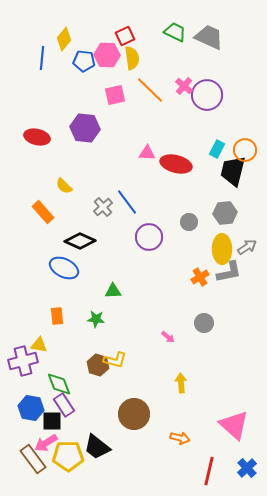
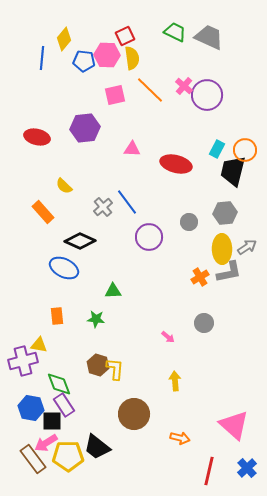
purple hexagon at (85, 128): rotated 12 degrees counterclockwise
pink triangle at (147, 153): moved 15 px left, 4 px up
yellow L-shape at (115, 360): moved 9 px down; rotated 100 degrees counterclockwise
yellow arrow at (181, 383): moved 6 px left, 2 px up
